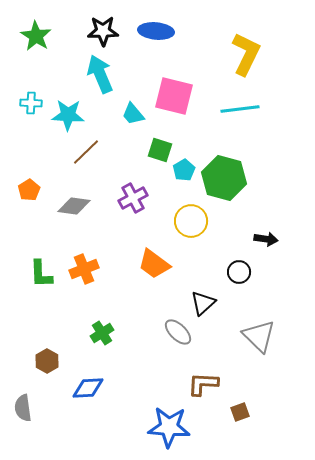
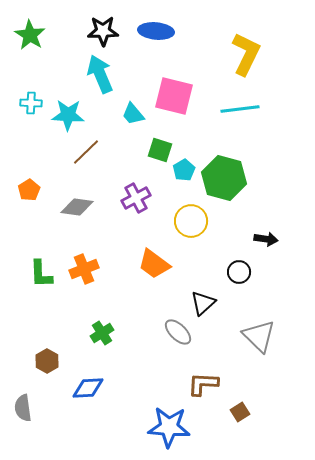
green star: moved 6 px left, 1 px up
purple cross: moved 3 px right
gray diamond: moved 3 px right, 1 px down
brown square: rotated 12 degrees counterclockwise
